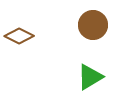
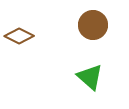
green triangle: rotated 48 degrees counterclockwise
